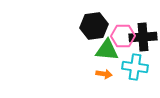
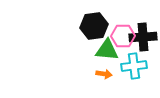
cyan cross: moved 1 px left, 1 px up; rotated 15 degrees counterclockwise
